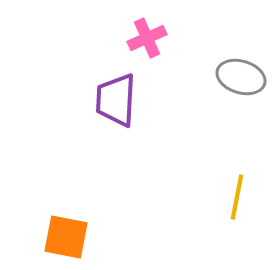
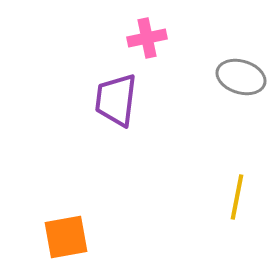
pink cross: rotated 12 degrees clockwise
purple trapezoid: rotated 4 degrees clockwise
orange square: rotated 21 degrees counterclockwise
